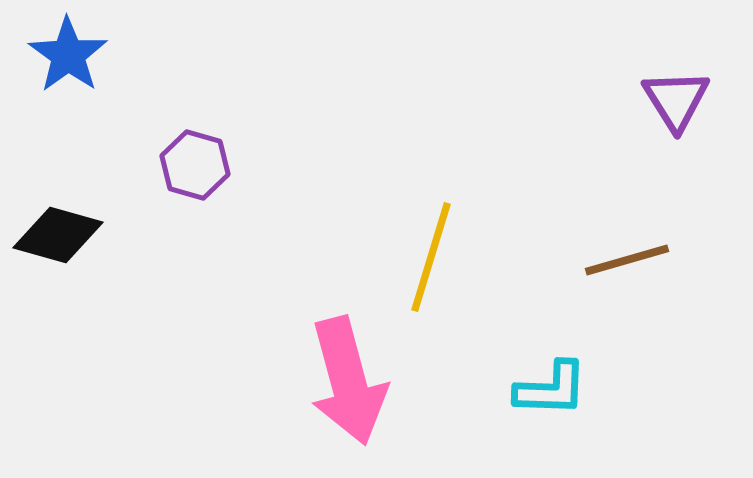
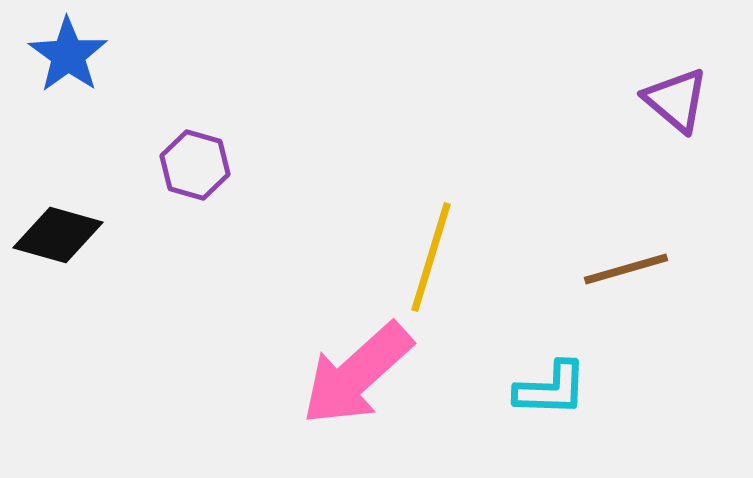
purple triangle: rotated 18 degrees counterclockwise
brown line: moved 1 px left, 9 px down
pink arrow: moved 9 px right, 7 px up; rotated 63 degrees clockwise
